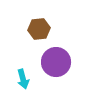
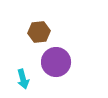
brown hexagon: moved 3 px down
